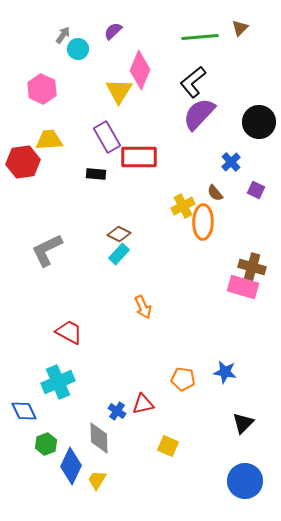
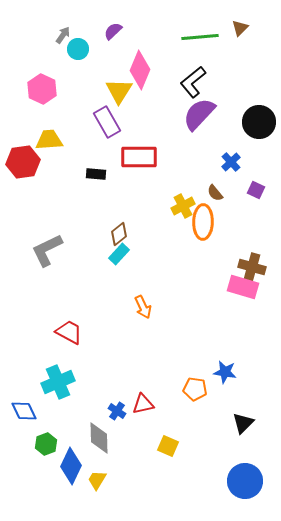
purple rectangle at (107, 137): moved 15 px up
brown diamond at (119, 234): rotated 65 degrees counterclockwise
orange pentagon at (183, 379): moved 12 px right, 10 px down
